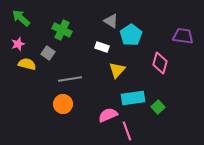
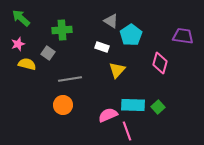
green cross: rotated 30 degrees counterclockwise
cyan rectangle: moved 7 px down; rotated 10 degrees clockwise
orange circle: moved 1 px down
